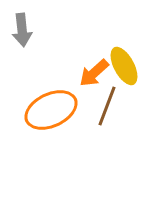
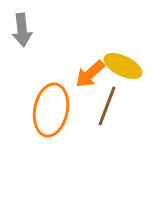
yellow ellipse: moved 1 px left; rotated 36 degrees counterclockwise
orange arrow: moved 4 px left, 1 px down
orange ellipse: rotated 54 degrees counterclockwise
